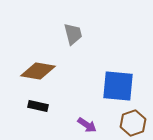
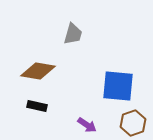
gray trapezoid: rotated 30 degrees clockwise
black rectangle: moved 1 px left
